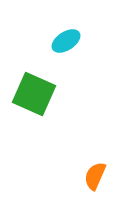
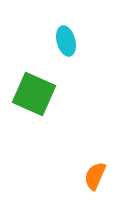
cyan ellipse: rotated 72 degrees counterclockwise
